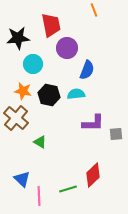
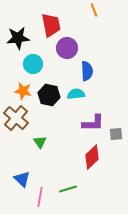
blue semicircle: moved 1 px down; rotated 24 degrees counterclockwise
green triangle: rotated 24 degrees clockwise
red diamond: moved 1 px left, 18 px up
pink line: moved 1 px right, 1 px down; rotated 12 degrees clockwise
